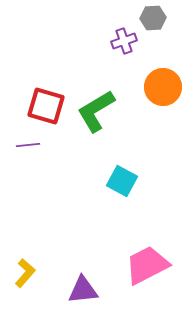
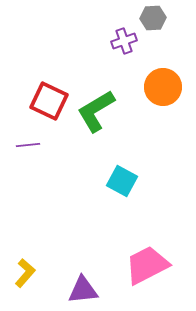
red square: moved 3 px right, 5 px up; rotated 9 degrees clockwise
